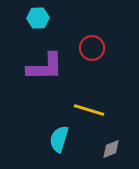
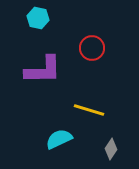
cyan hexagon: rotated 15 degrees clockwise
purple L-shape: moved 2 px left, 3 px down
cyan semicircle: rotated 48 degrees clockwise
gray diamond: rotated 35 degrees counterclockwise
